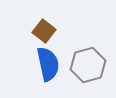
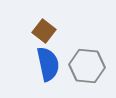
gray hexagon: moved 1 px left, 1 px down; rotated 20 degrees clockwise
